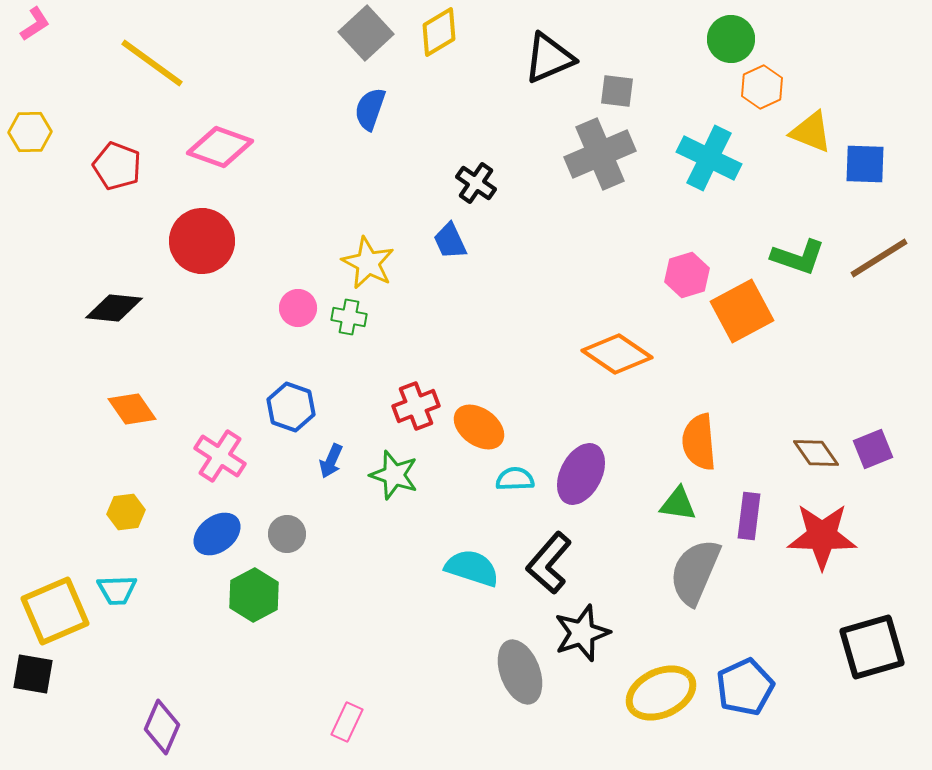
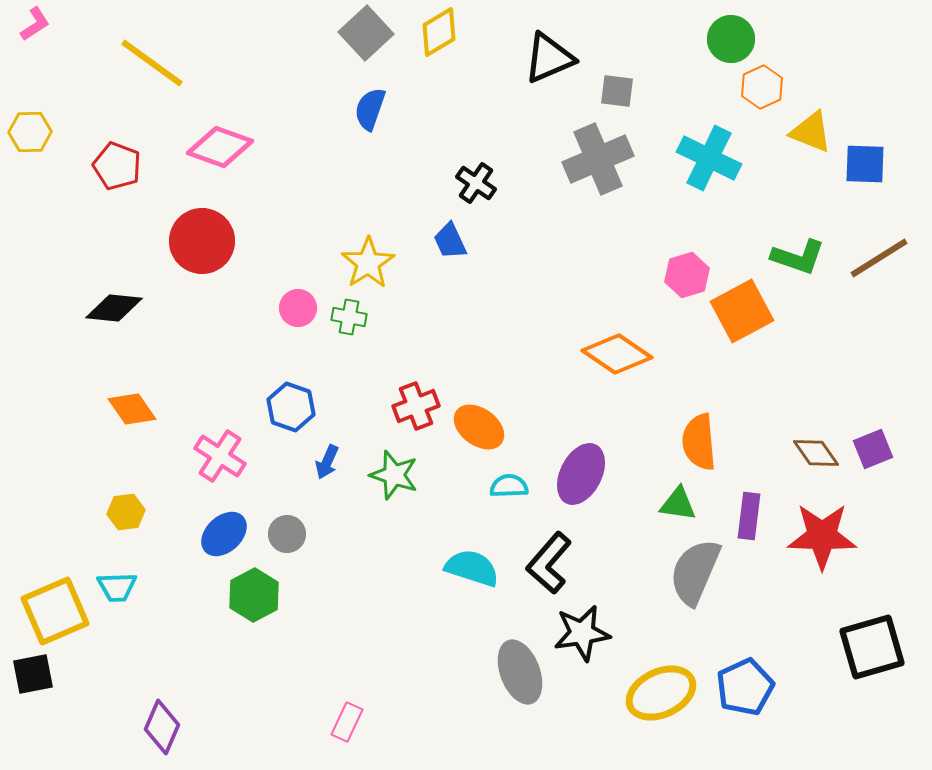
gray cross at (600, 154): moved 2 px left, 5 px down
yellow star at (368, 263): rotated 12 degrees clockwise
blue arrow at (331, 461): moved 4 px left, 1 px down
cyan semicircle at (515, 479): moved 6 px left, 7 px down
blue ellipse at (217, 534): moved 7 px right; rotated 6 degrees counterclockwise
cyan trapezoid at (117, 590): moved 3 px up
black star at (582, 633): rotated 10 degrees clockwise
black square at (33, 674): rotated 21 degrees counterclockwise
